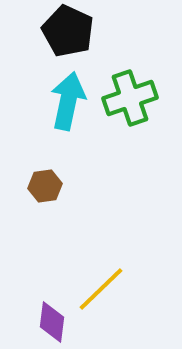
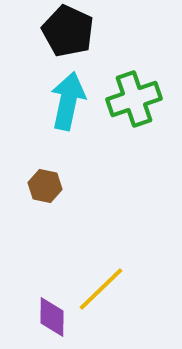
green cross: moved 4 px right, 1 px down
brown hexagon: rotated 20 degrees clockwise
purple diamond: moved 5 px up; rotated 6 degrees counterclockwise
